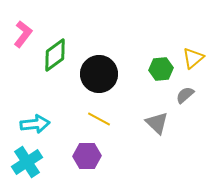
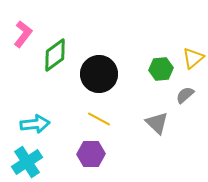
purple hexagon: moved 4 px right, 2 px up
